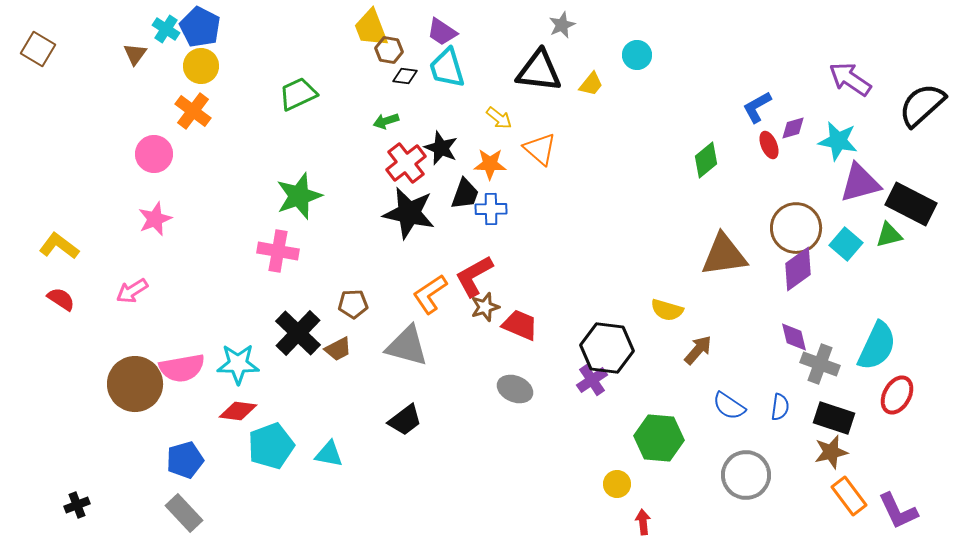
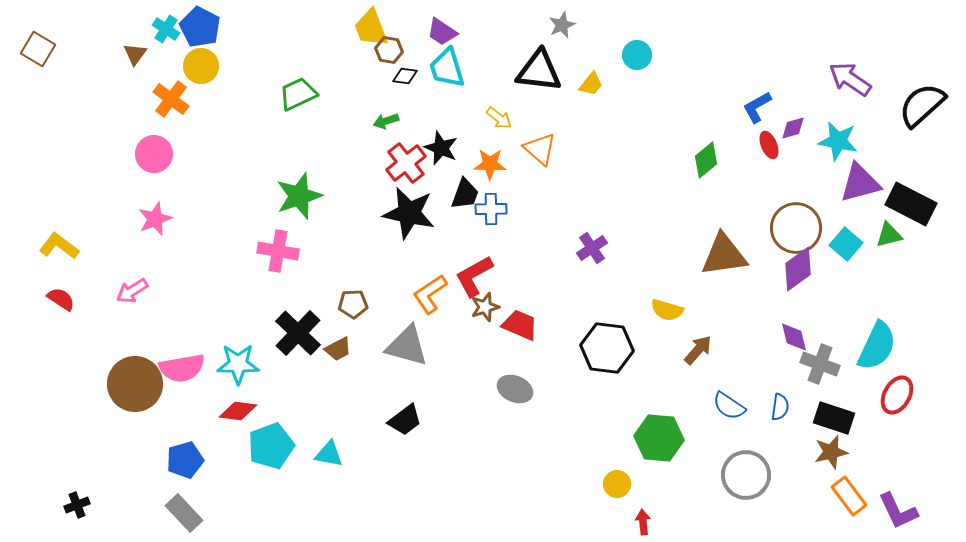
orange cross at (193, 111): moved 22 px left, 12 px up
purple cross at (592, 380): moved 132 px up
